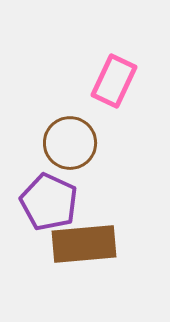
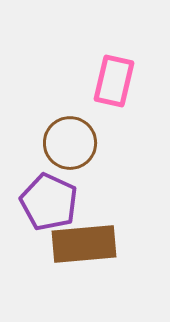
pink rectangle: rotated 12 degrees counterclockwise
